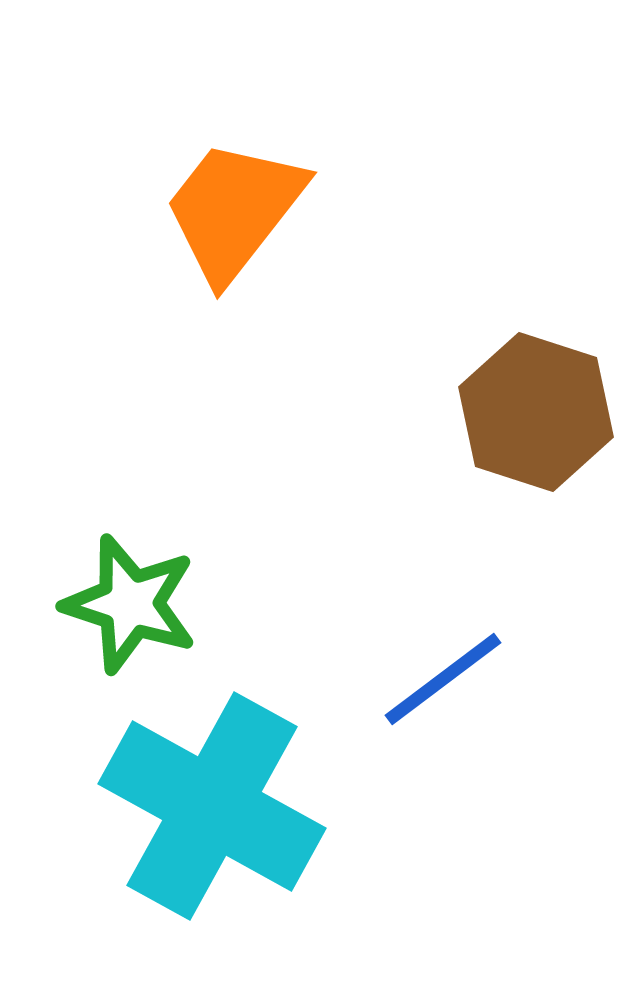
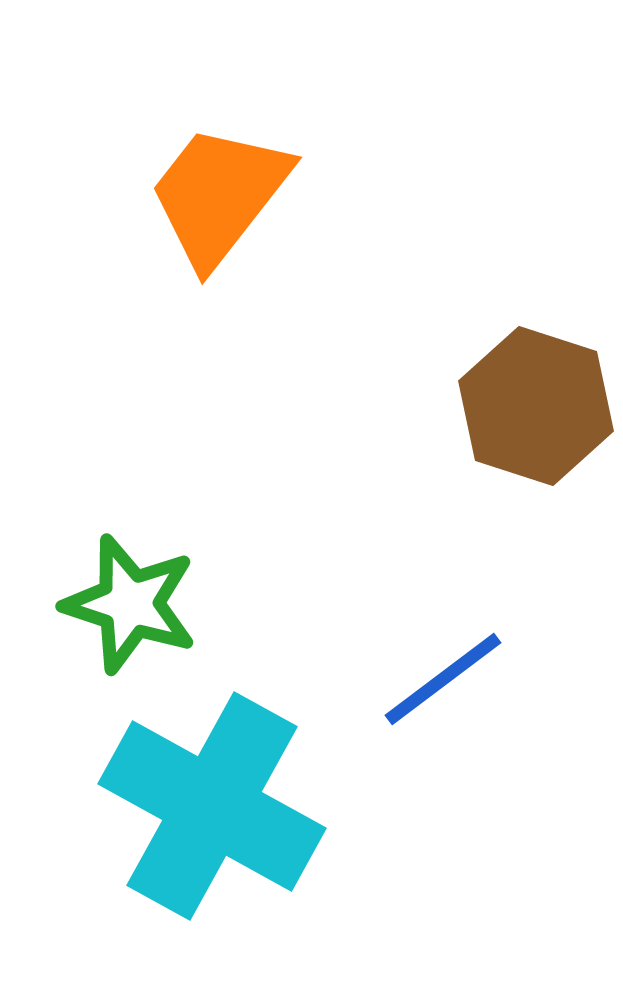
orange trapezoid: moved 15 px left, 15 px up
brown hexagon: moved 6 px up
